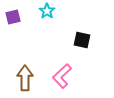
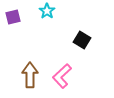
black square: rotated 18 degrees clockwise
brown arrow: moved 5 px right, 3 px up
